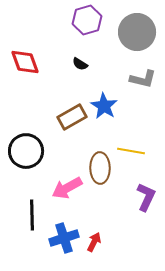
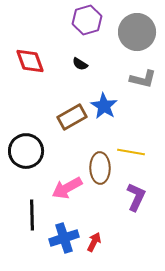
red diamond: moved 5 px right, 1 px up
yellow line: moved 1 px down
purple L-shape: moved 10 px left
